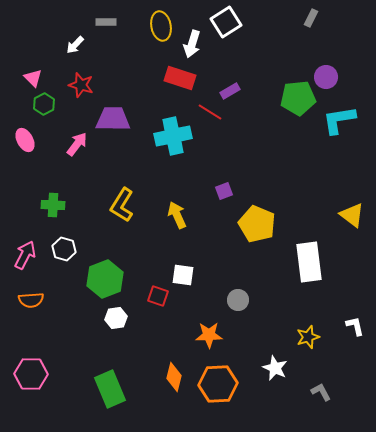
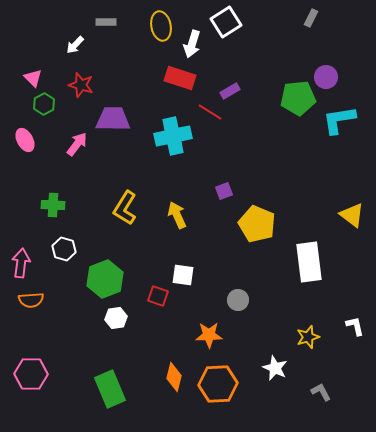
yellow L-shape at (122, 205): moved 3 px right, 3 px down
pink arrow at (25, 255): moved 4 px left, 8 px down; rotated 20 degrees counterclockwise
